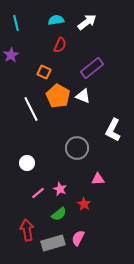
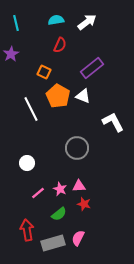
purple star: moved 1 px up
white L-shape: moved 8 px up; rotated 125 degrees clockwise
pink triangle: moved 19 px left, 7 px down
red star: rotated 16 degrees counterclockwise
